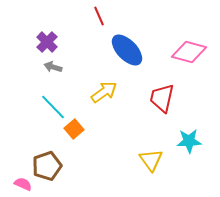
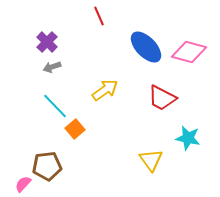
blue ellipse: moved 19 px right, 3 px up
gray arrow: moved 1 px left; rotated 36 degrees counterclockwise
yellow arrow: moved 1 px right, 2 px up
red trapezoid: rotated 76 degrees counterclockwise
cyan line: moved 2 px right, 1 px up
orange square: moved 1 px right
cyan star: moved 1 px left, 3 px up; rotated 15 degrees clockwise
brown pentagon: rotated 12 degrees clockwise
pink semicircle: rotated 72 degrees counterclockwise
